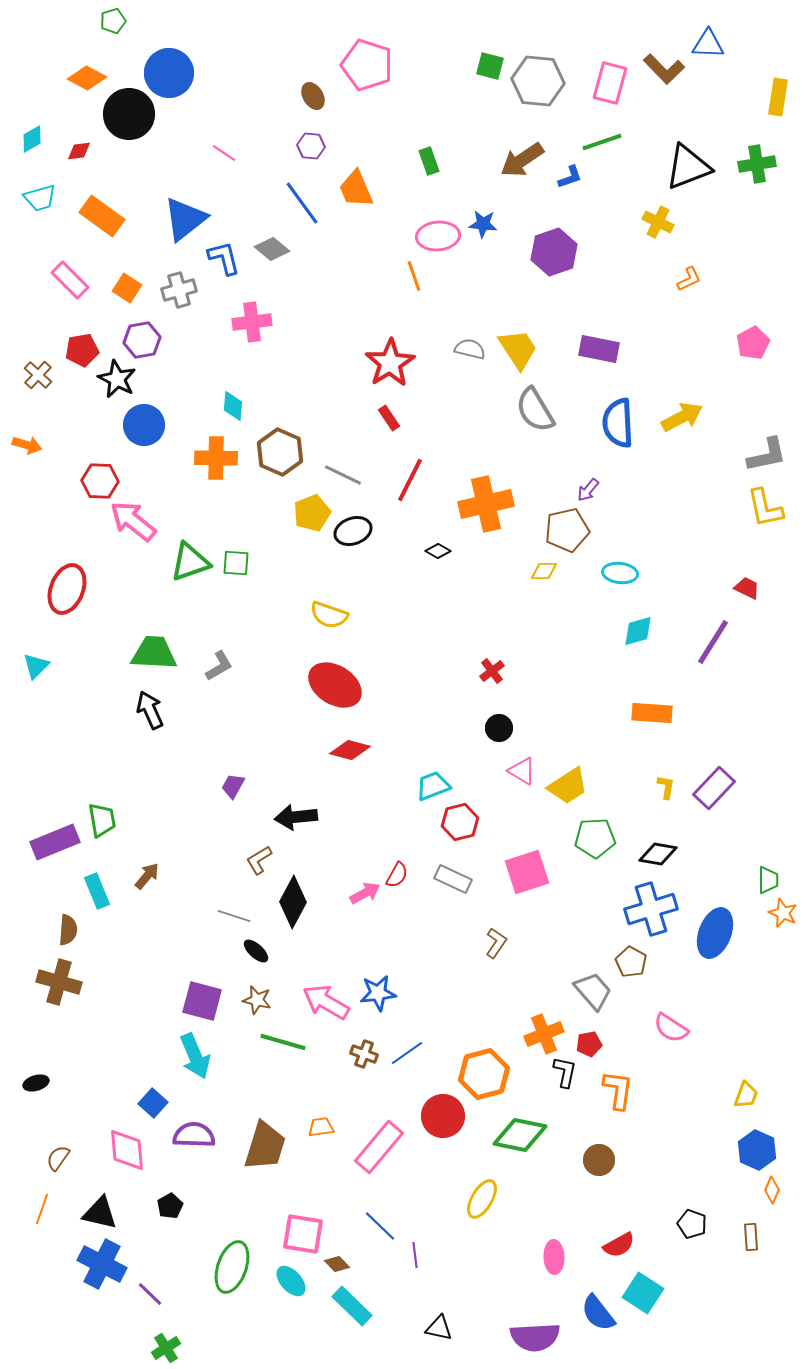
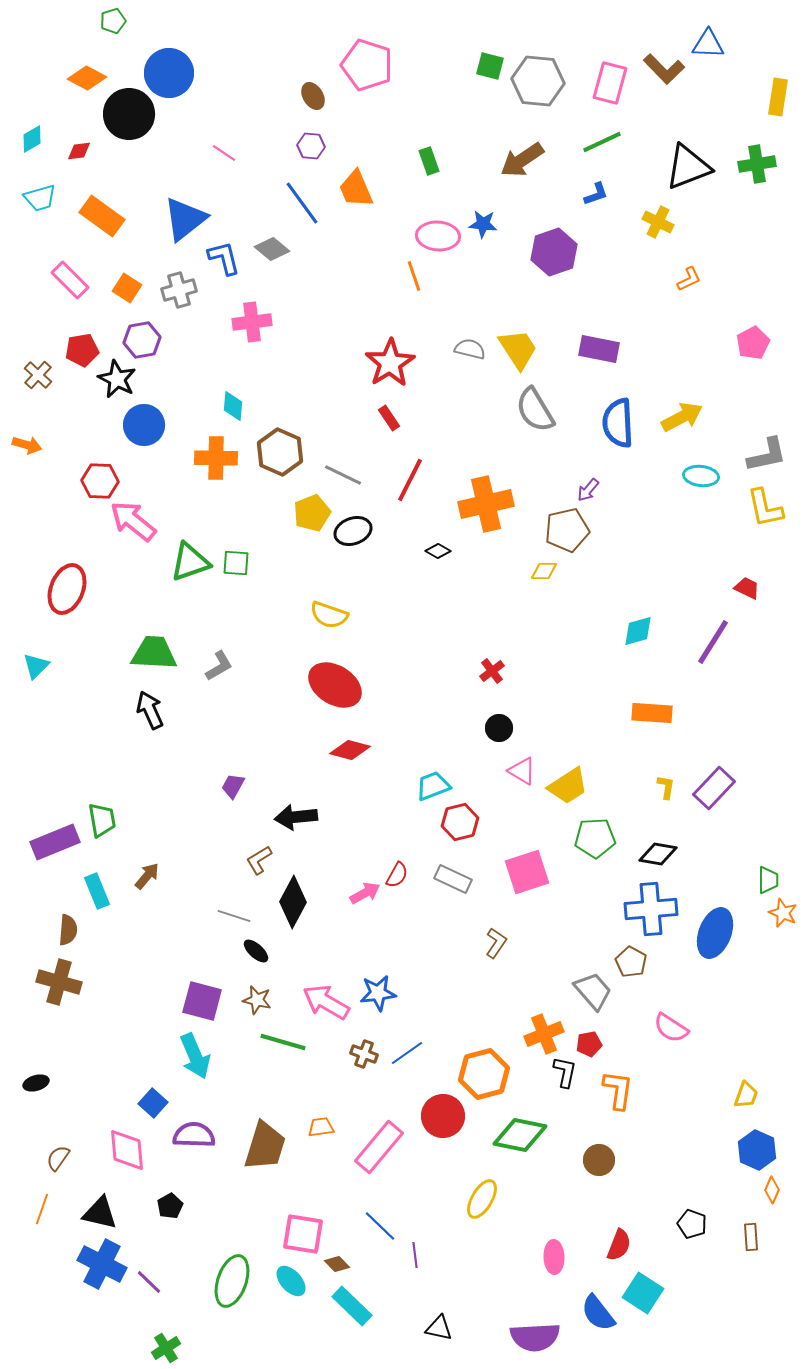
green line at (602, 142): rotated 6 degrees counterclockwise
blue L-shape at (570, 177): moved 26 px right, 17 px down
pink ellipse at (438, 236): rotated 9 degrees clockwise
cyan ellipse at (620, 573): moved 81 px right, 97 px up
blue cross at (651, 909): rotated 12 degrees clockwise
red semicircle at (619, 1245): rotated 40 degrees counterclockwise
green ellipse at (232, 1267): moved 14 px down
purple line at (150, 1294): moved 1 px left, 12 px up
